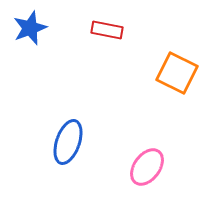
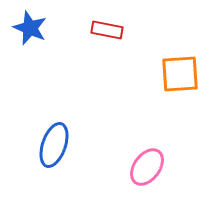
blue star: rotated 28 degrees counterclockwise
orange square: moved 3 px right, 1 px down; rotated 30 degrees counterclockwise
blue ellipse: moved 14 px left, 3 px down
